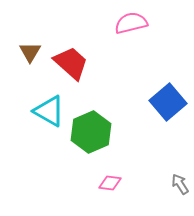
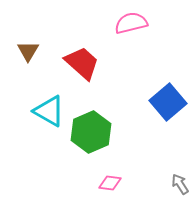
brown triangle: moved 2 px left, 1 px up
red trapezoid: moved 11 px right
